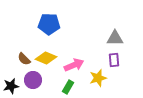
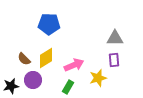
yellow diamond: rotated 55 degrees counterclockwise
